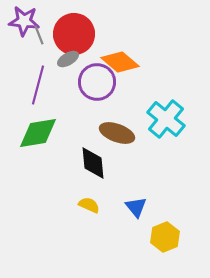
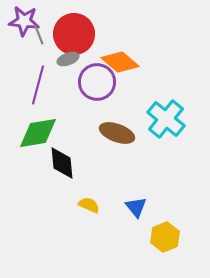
gray ellipse: rotated 10 degrees clockwise
black diamond: moved 31 px left
